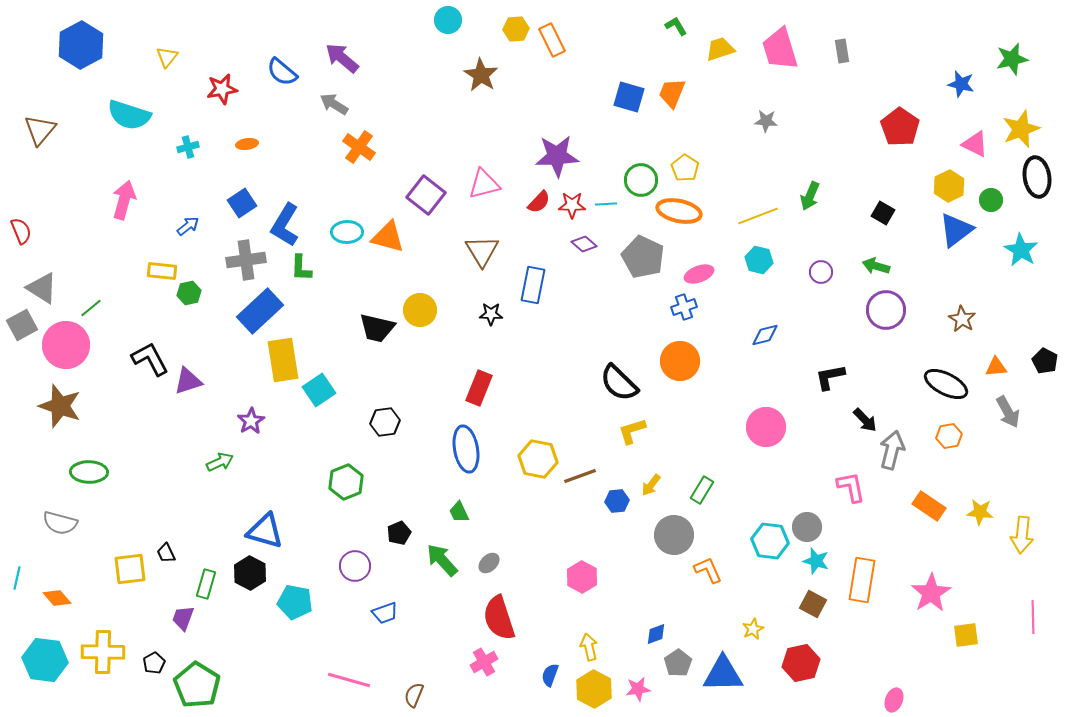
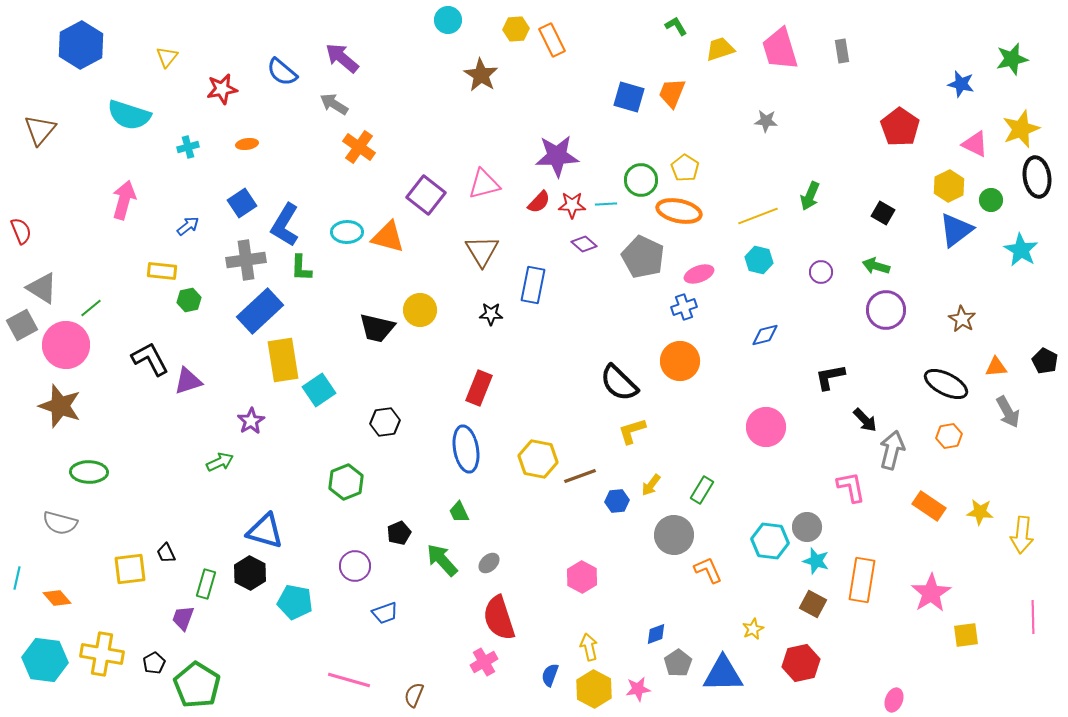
green hexagon at (189, 293): moved 7 px down
yellow cross at (103, 652): moved 1 px left, 2 px down; rotated 9 degrees clockwise
